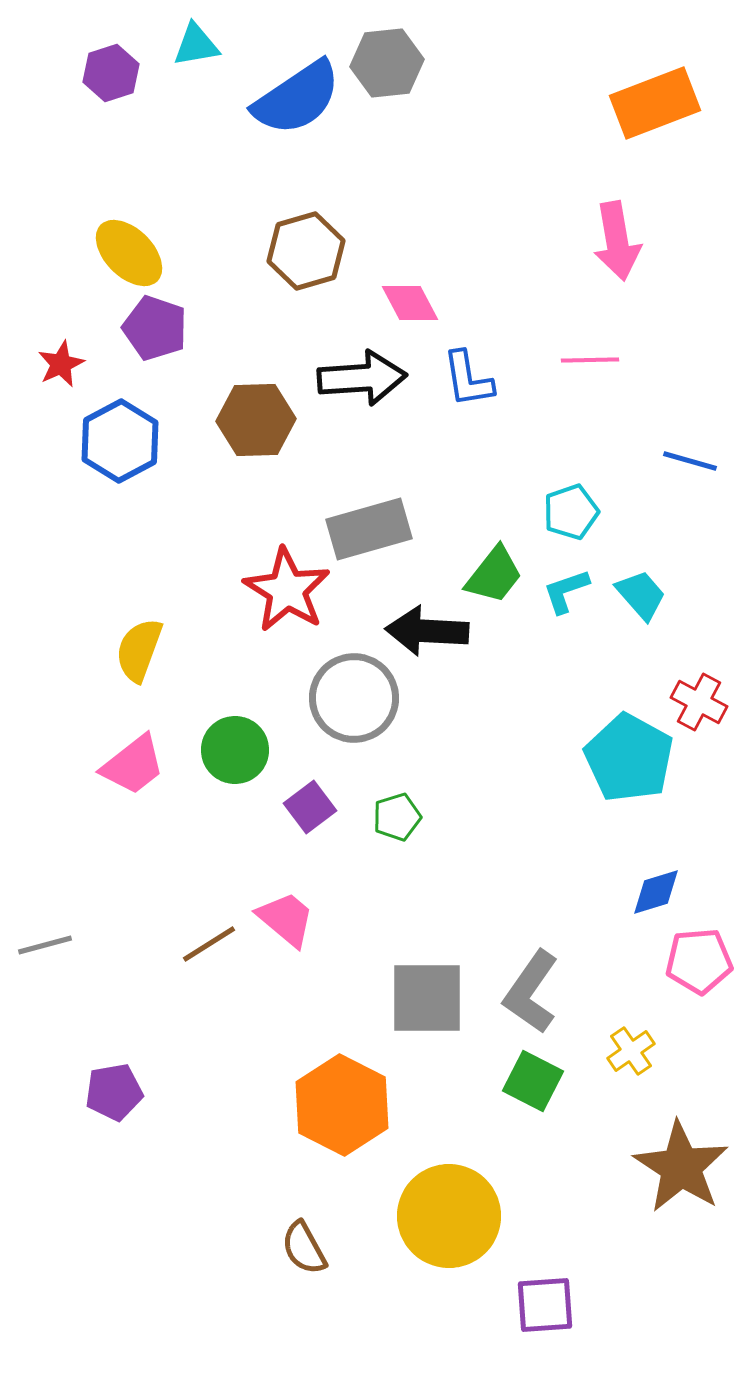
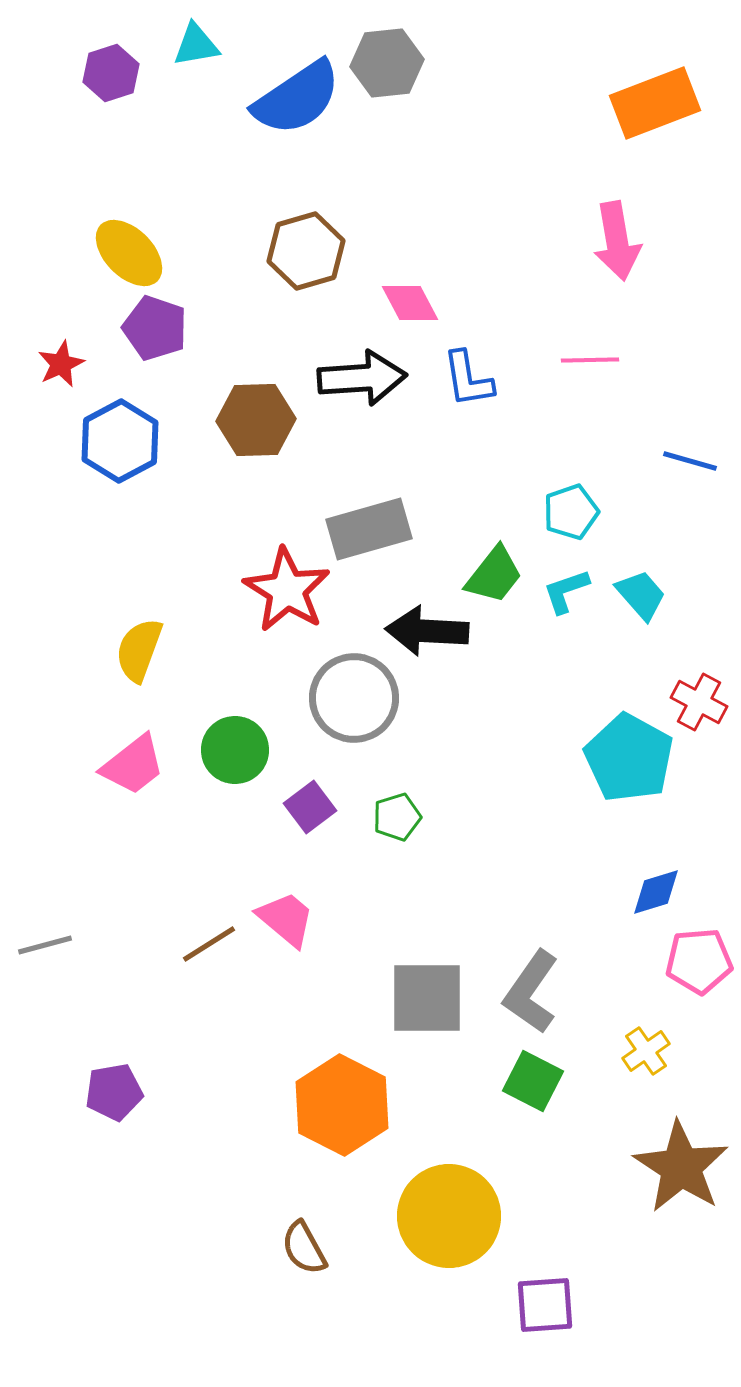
yellow cross at (631, 1051): moved 15 px right
